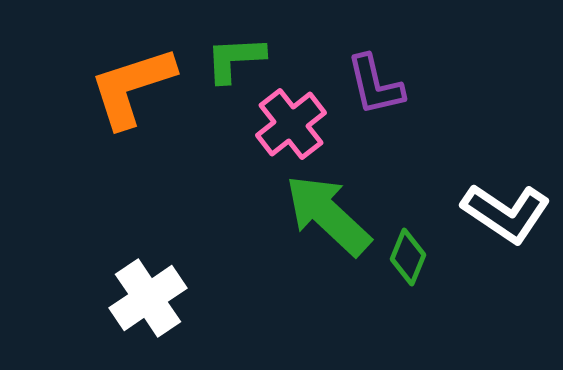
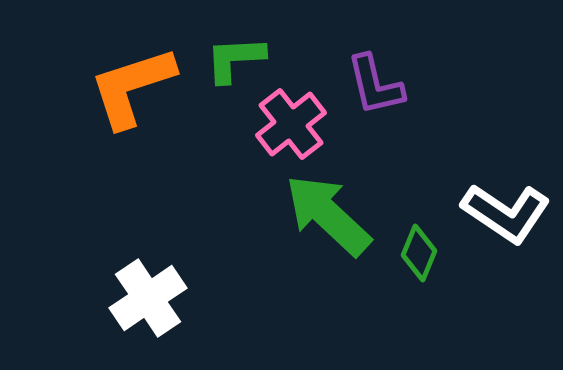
green diamond: moved 11 px right, 4 px up
